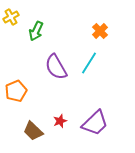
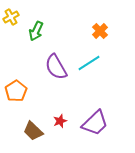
cyan line: rotated 25 degrees clockwise
orange pentagon: rotated 10 degrees counterclockwise
